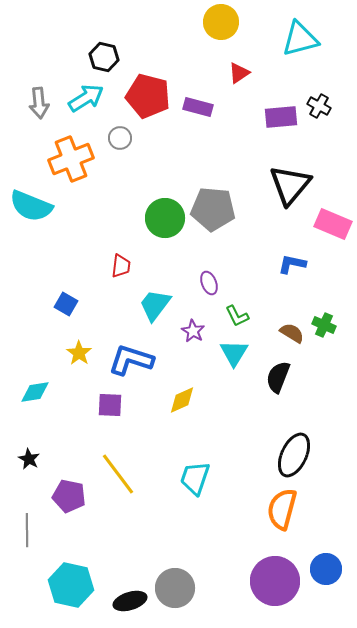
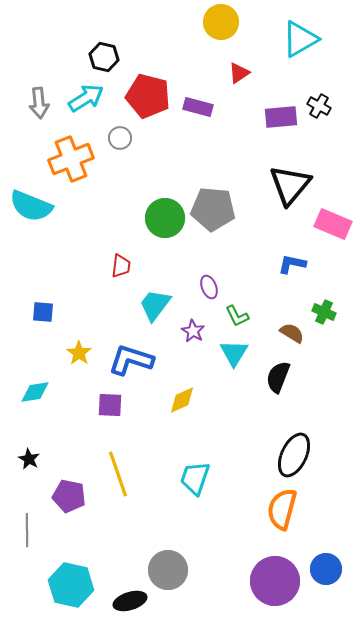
cyan triangle at (300, 39): rotated 15 degrees counterclockwise
purple ellipse at (209, 283): moved 4 px down
blue square at (66, 304): moved 23 px left, 8 px down; rotated 25 degrees counterclockwise
green cross at (324, 325): moved 13 px up
yellow line at (118, 474): rotated 18 degrees clockwise
gray circle at (175, 588): moved 7 px left, 18 px up
